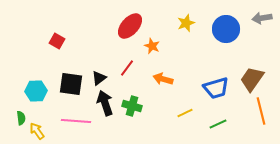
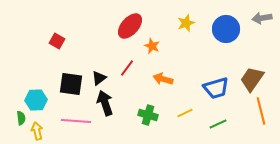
cyan hexagon: moved 9 px down
green cross: moved 16 px right, 9 px down
yellow arrow: rotated 24 degrees clockwise
